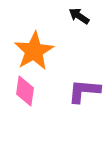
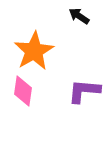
pink diamond: moved 2 px left
